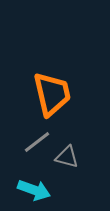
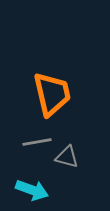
gray line: rotated 28 degrees clockwise
cyan arrow: moved 2 px left
